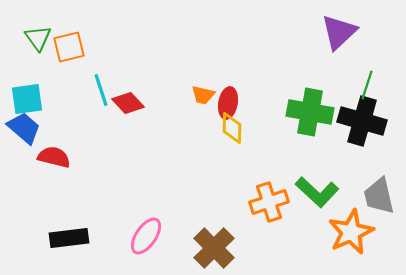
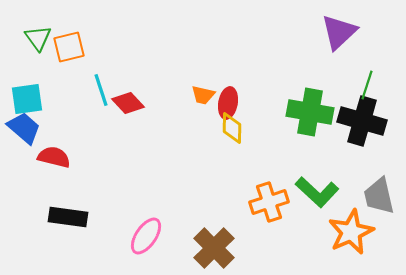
black rectangle: moved 1 px left, 21 px up; rotated 15 degrees clockwise
